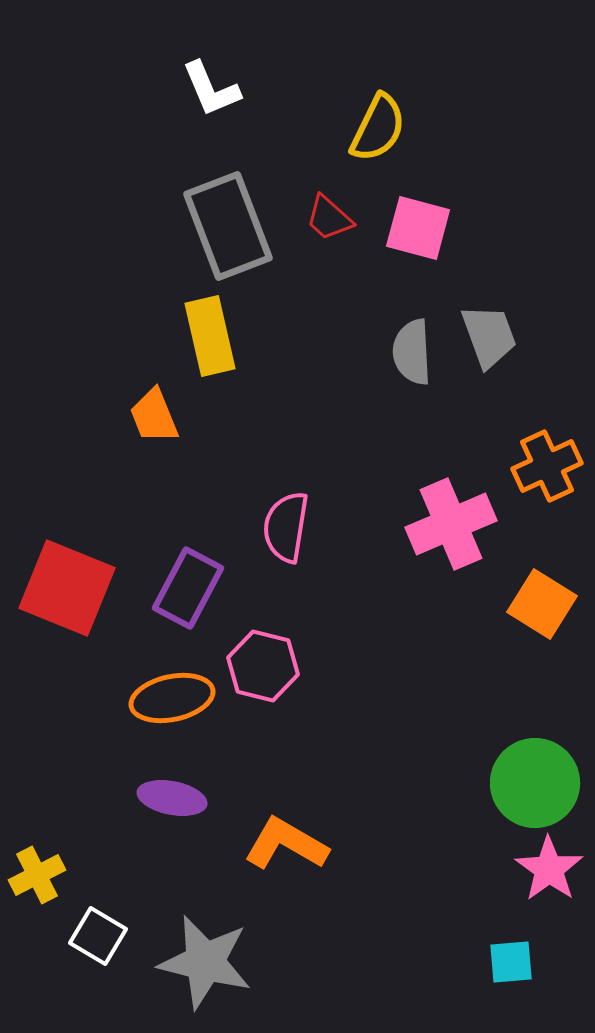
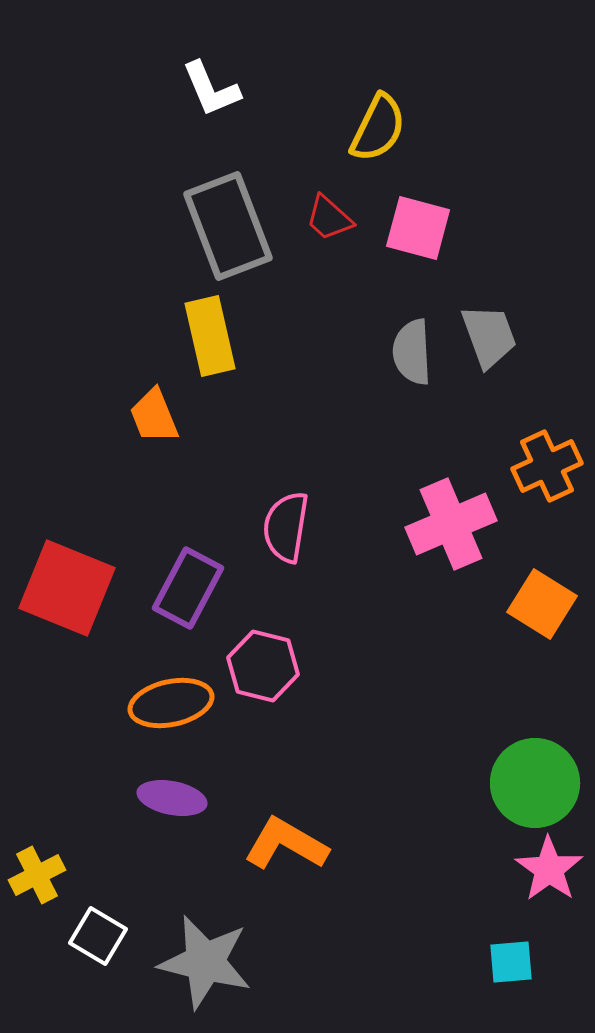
orange ellipse: moved 1 px left, 5 px down
